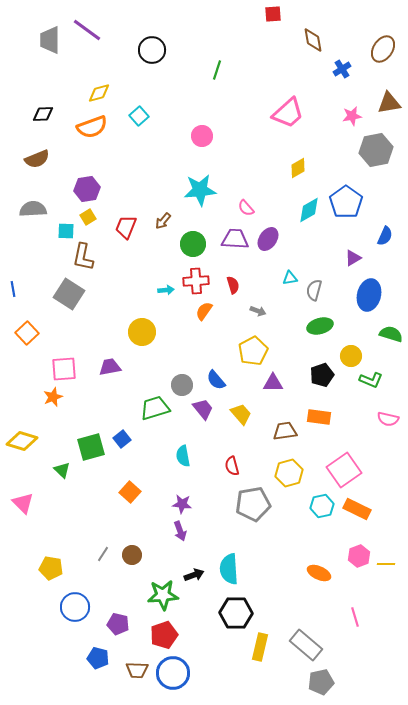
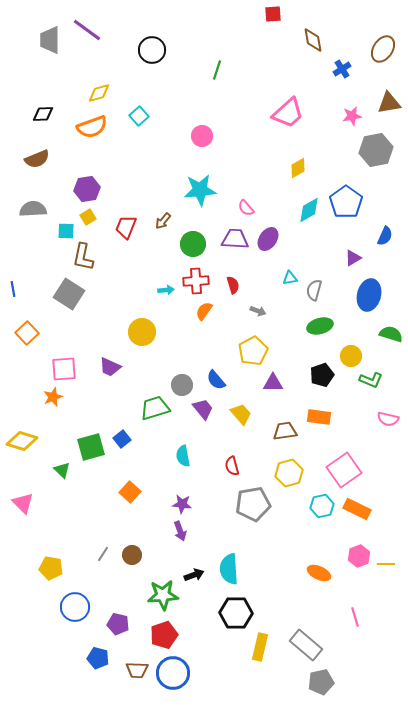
purple trapezoid at (110, 367): rotated 145 degrees counterclockwise
